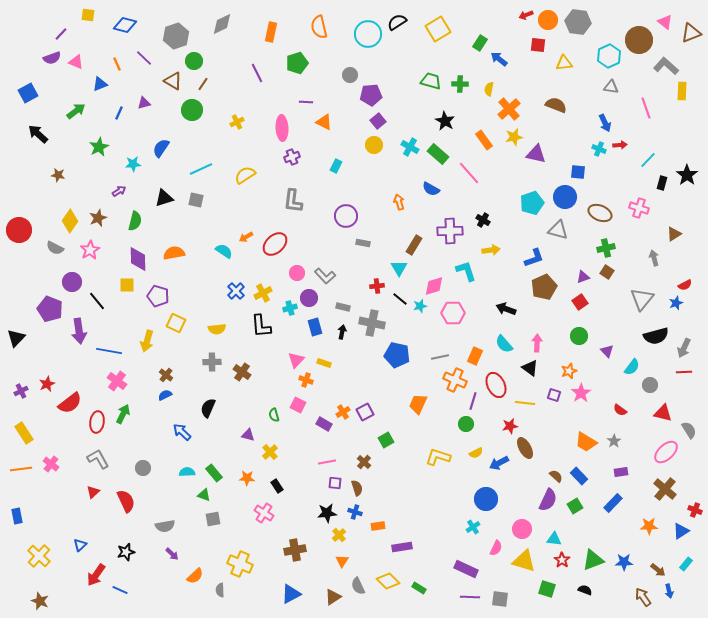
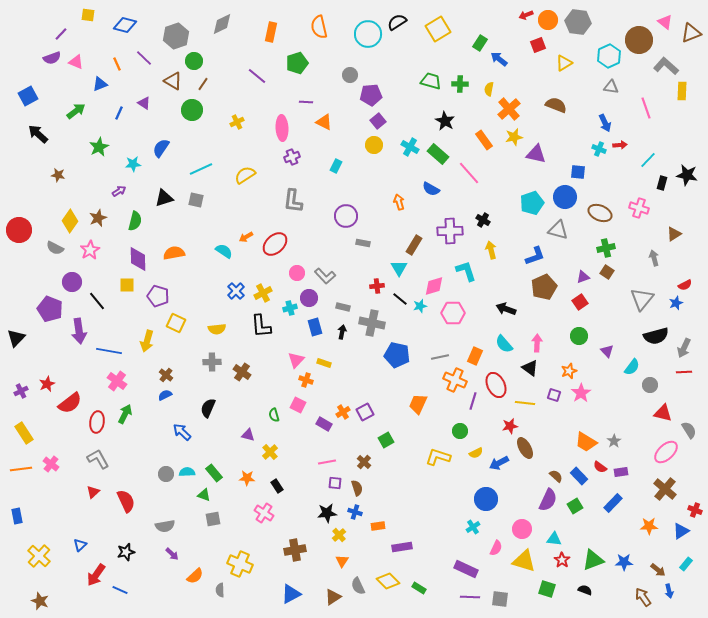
red square at (538, 45): rotated 28 degrees counterclockwise
yellow triangle at (564, 63): rotated 24 degrees counterclockwise
purple line at (257, 73): moved 3 px down; rotated 24 degrees counterclockwise
blue square at (28, 93): moved 3 px down
purple triangle at (144, 103): rotated 48 degrees clockwise
black star at (687, 175): rotated 25 degrees counterclockwise
yellow arrow at (491, 250): rotated 96 degrees counterclockwise
blue L-shape at (534, 258): moved 1 px right, 2 px up
red semicircle at (620, 410): moved 20 px left, 57 px down
green arrow at (123, 414): moved 2 px right
green circle at (466, 424): moved 6 px left, 7 px down
gray circle at (143, 468): moved 23 px right, 6 px down
